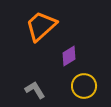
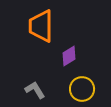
orange trapezoid: rotated 48 degrees counterclockwise
yellow circle: moved 2 px left, 3 px down
